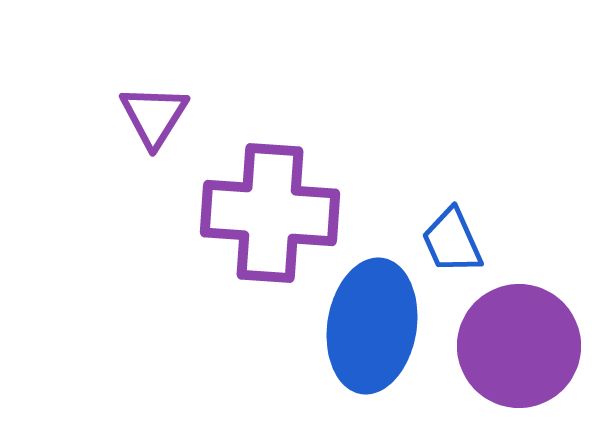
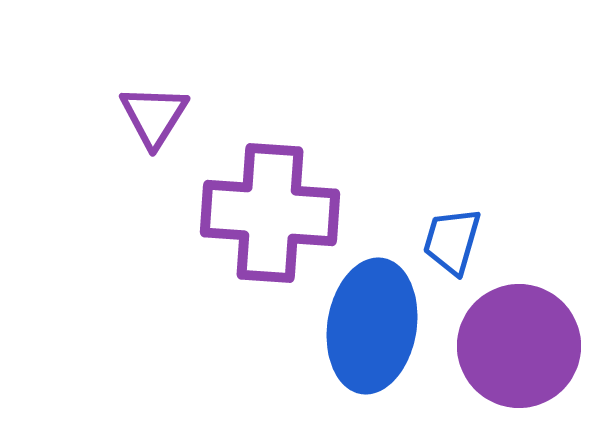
blue trapezoid: rotated 40 degrees clockwise
